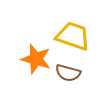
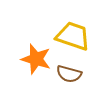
brown semicircle: moved 1 px right, 1 px down
